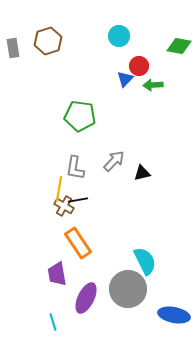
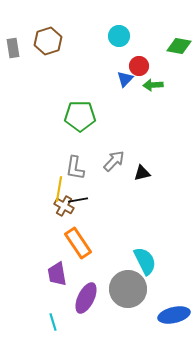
green pentagon: rotated 8 degrees counterclockwise
blue ellipse: rotated 24 degrees counterclockwise
